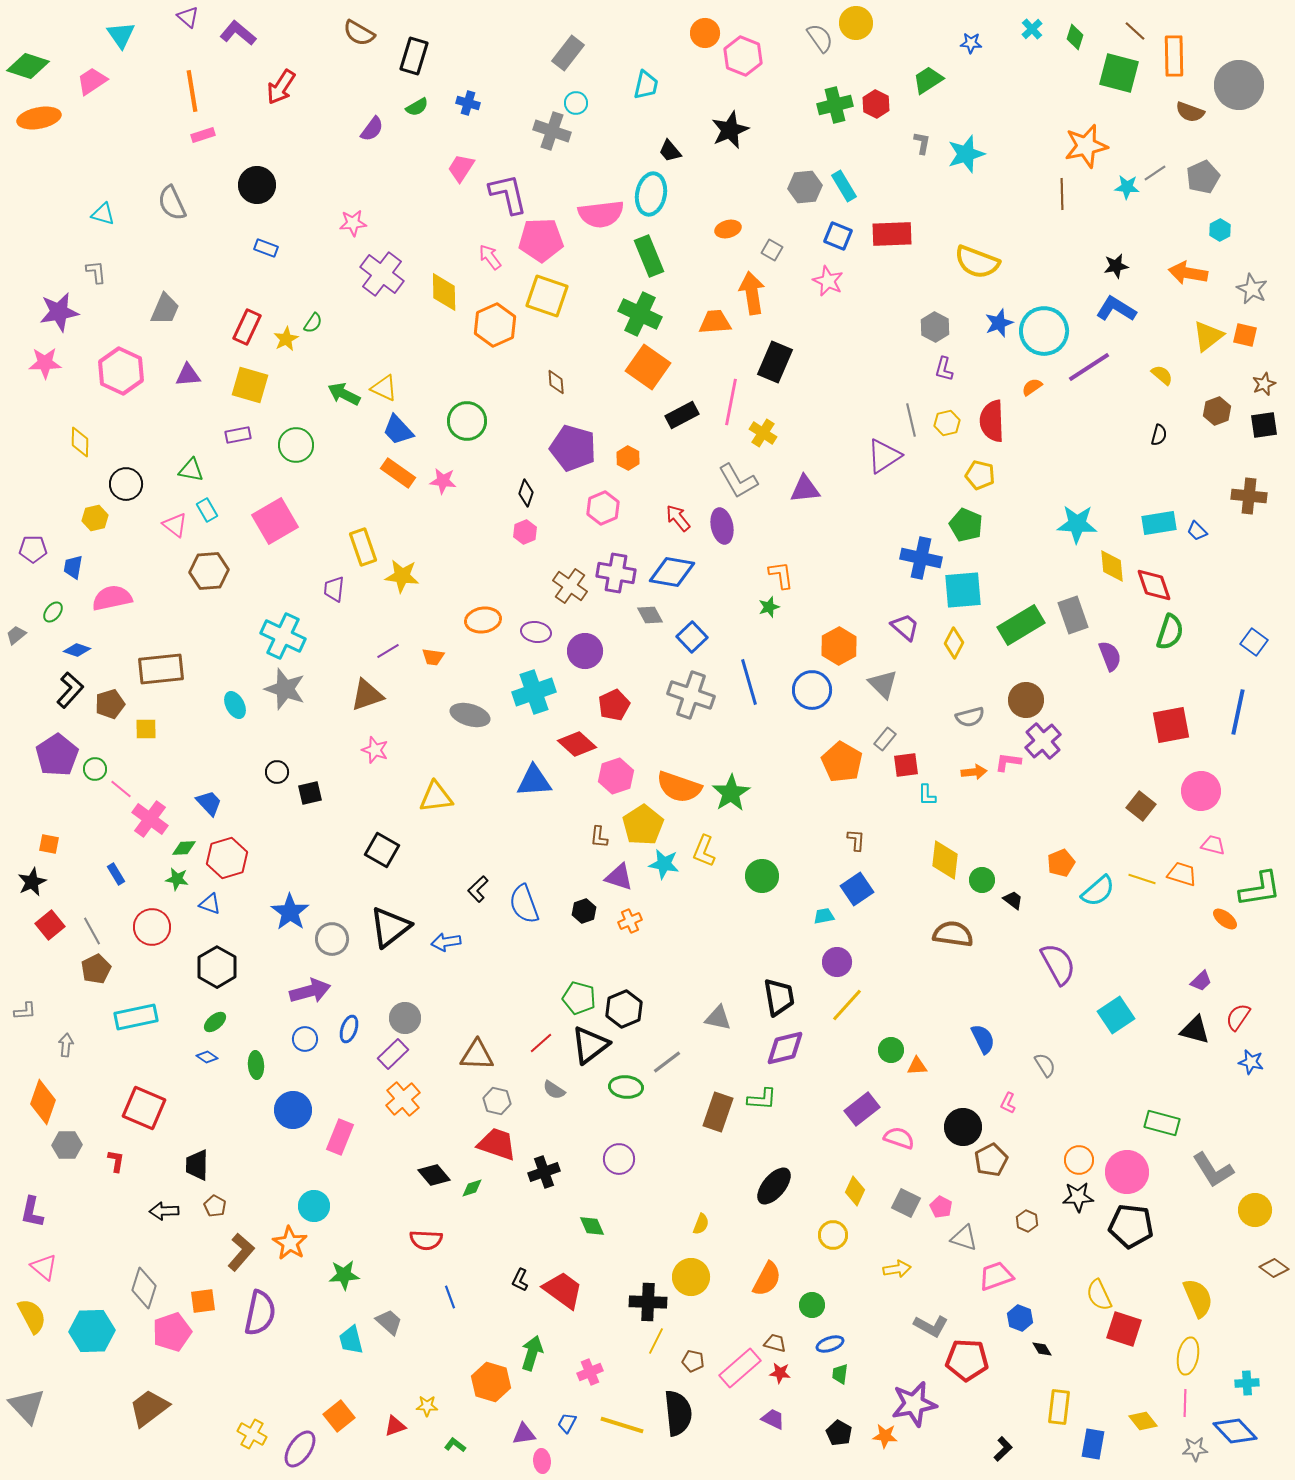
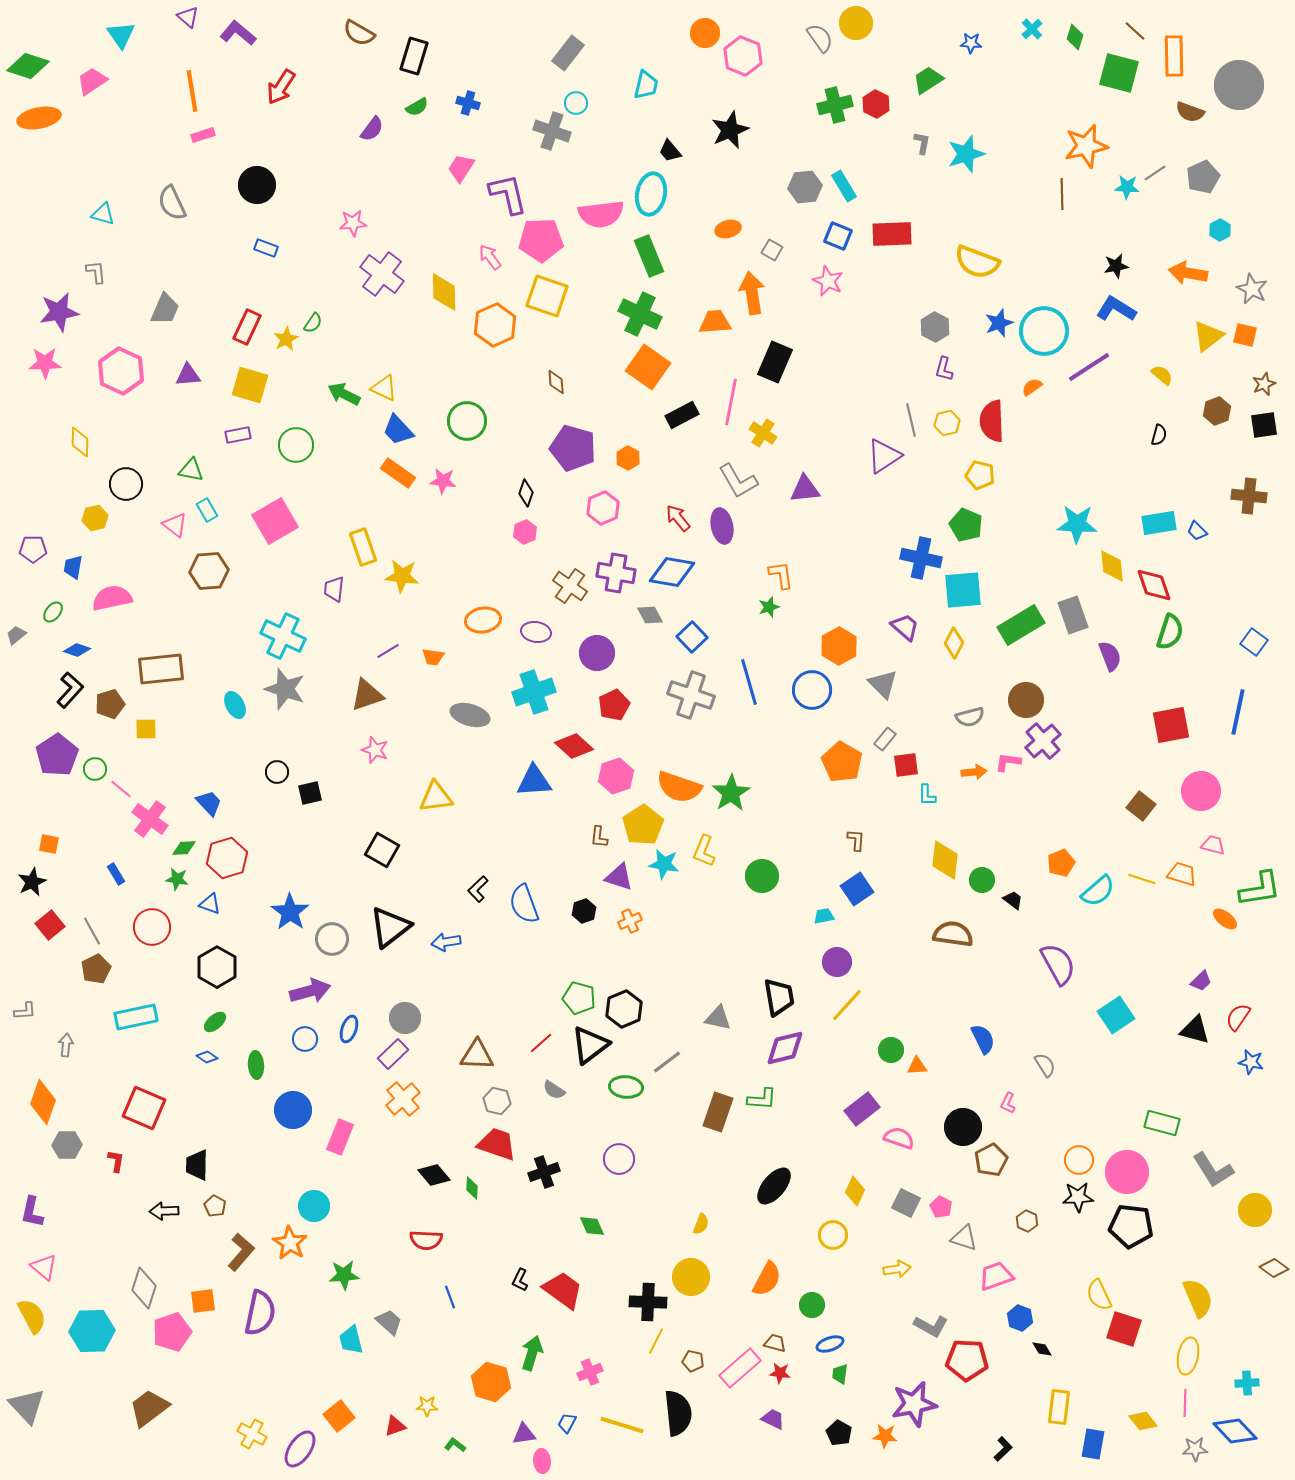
purple circle at (585, 651): moved 12 px right, 2 px down
red diamond at (577, 744): moved 3 px left, 2 px down
green diamond at (472, 1188): rotated 70 degrees counterclockwise
